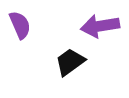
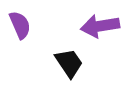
black trapezoid: moved 1 px left, 1 px down; rotated 92 degrees clockwise
